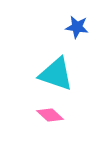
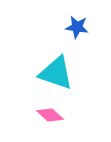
cyan triangle: moved 1 px up
